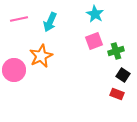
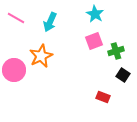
pink line: moved 3 px left, 1 px up; rotated 42 degrees clockwise
red rectangle: moved 14 px left, 3 px down
